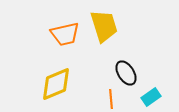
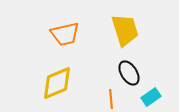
yellow trapezoid: moved 21 px right, 4 px down
black ellipse: moved 3 px right
yellow diamond: moved 1 px right, 1 px up
